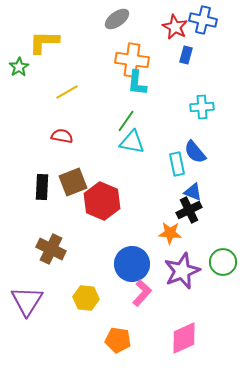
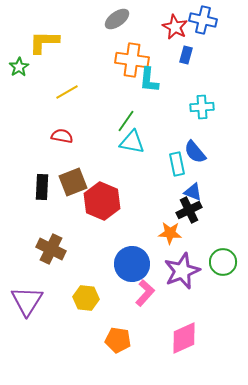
cyan L-shape: moved 12 px right, 3 px up
pink L-shape: moved 3 px right
